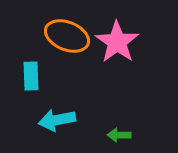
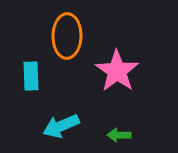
orange ellipse: rotated 69 degrees clockwise
pink star: moved 29 px down
cyan arrow: moved 4 px right, 6 px down; rotated 12 degrees counterclockwise
